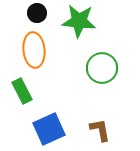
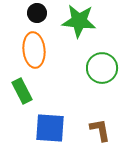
blue square: moved 1 px right, 1 px up; rotated 28 degrees clockwise
